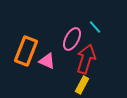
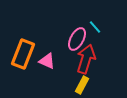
pink ellipse: moved 5 px right
orange rectangle: moved 3 px left, 3 px down
